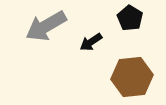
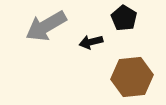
black pentagon: moved 6 px left
black arrow: rotated 20 degrees clockwise
